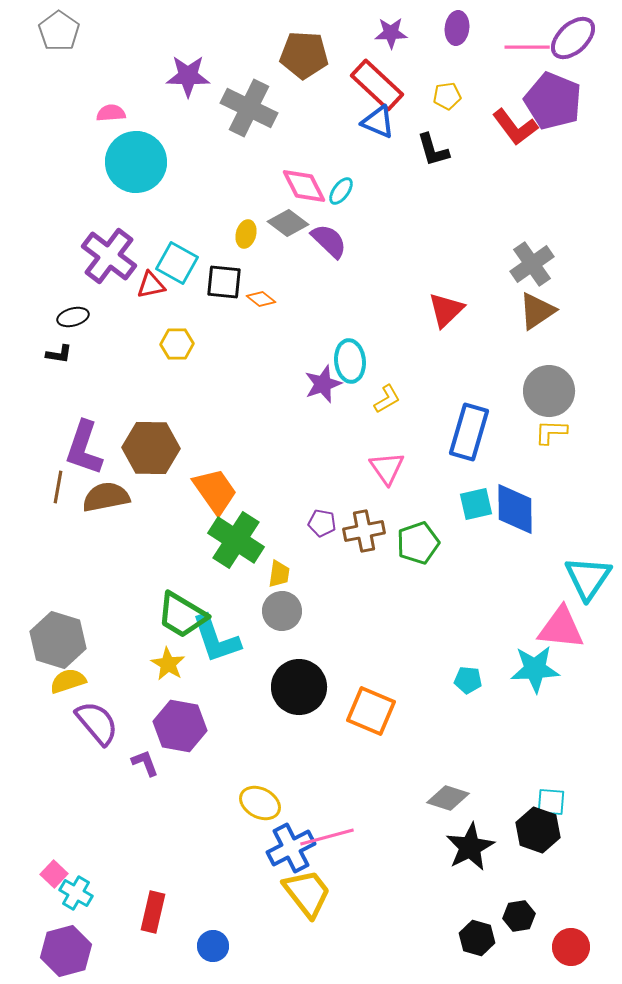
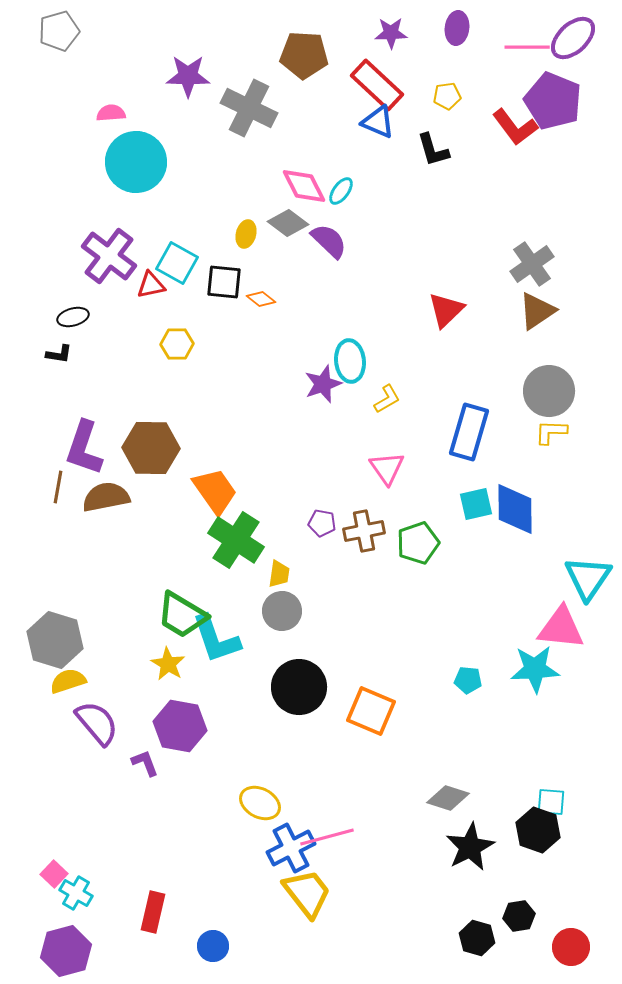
gray pentagon at (59, 31): rotated 21 degrees clockwise
gray hexagon at (58, 640): moved 3 px left
